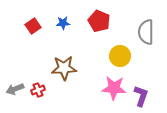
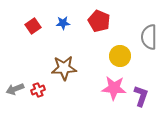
gray semicircle: moved 3 px right, 5 px down
